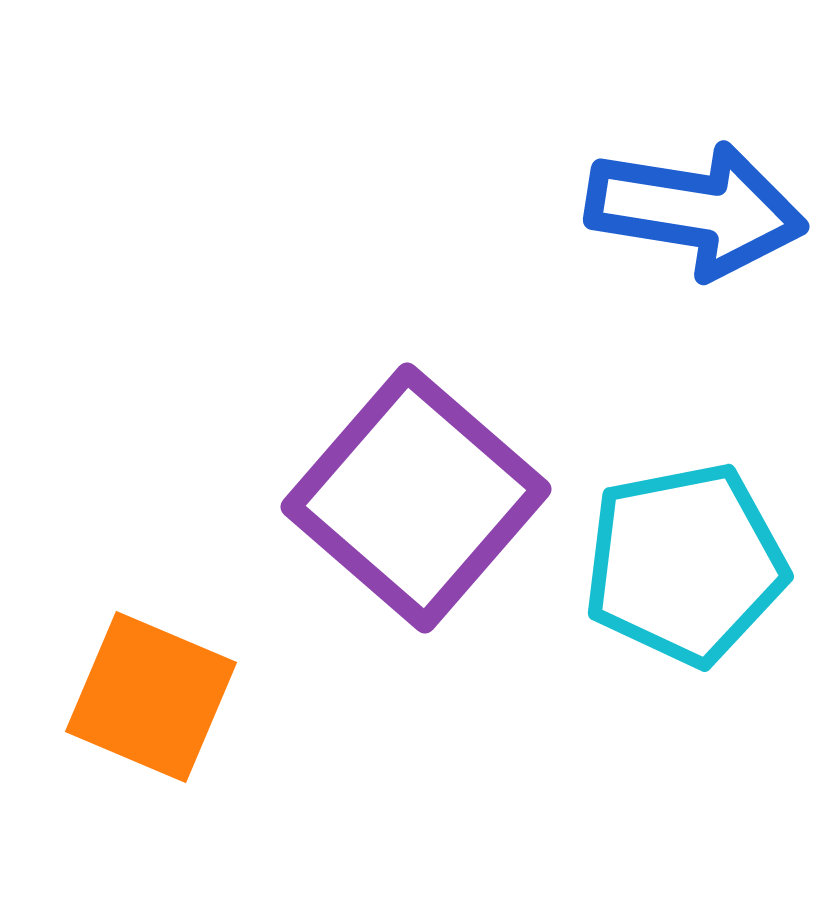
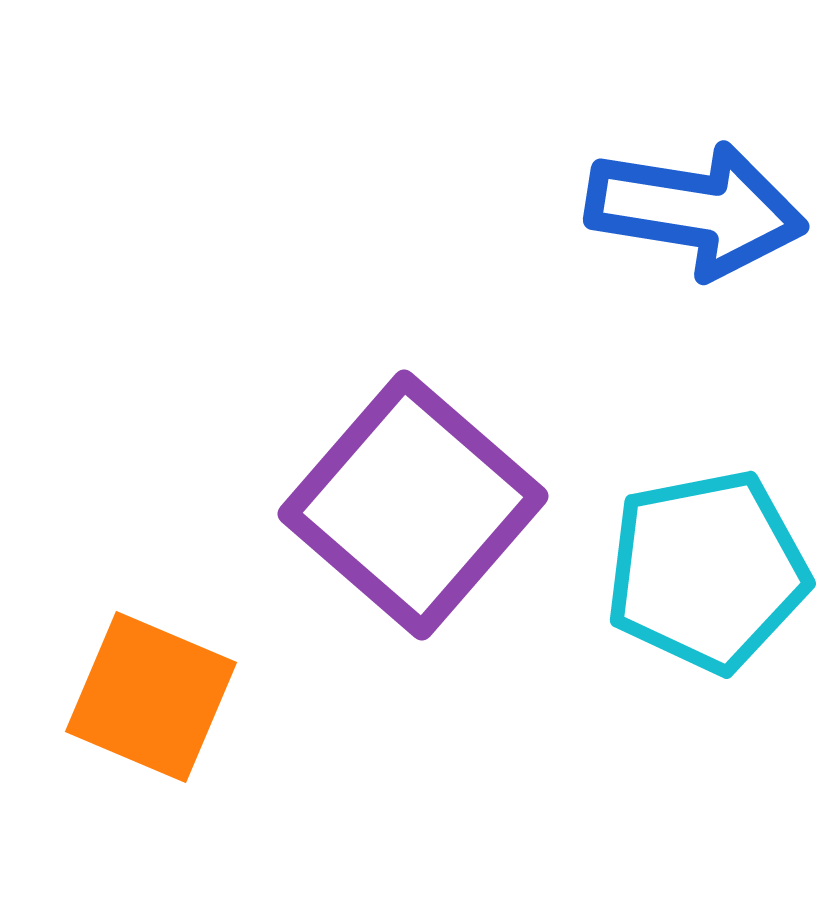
purple square: moved 3 px left, 7 px down
cyan pentagon: moved 22 px right, 7 px down
